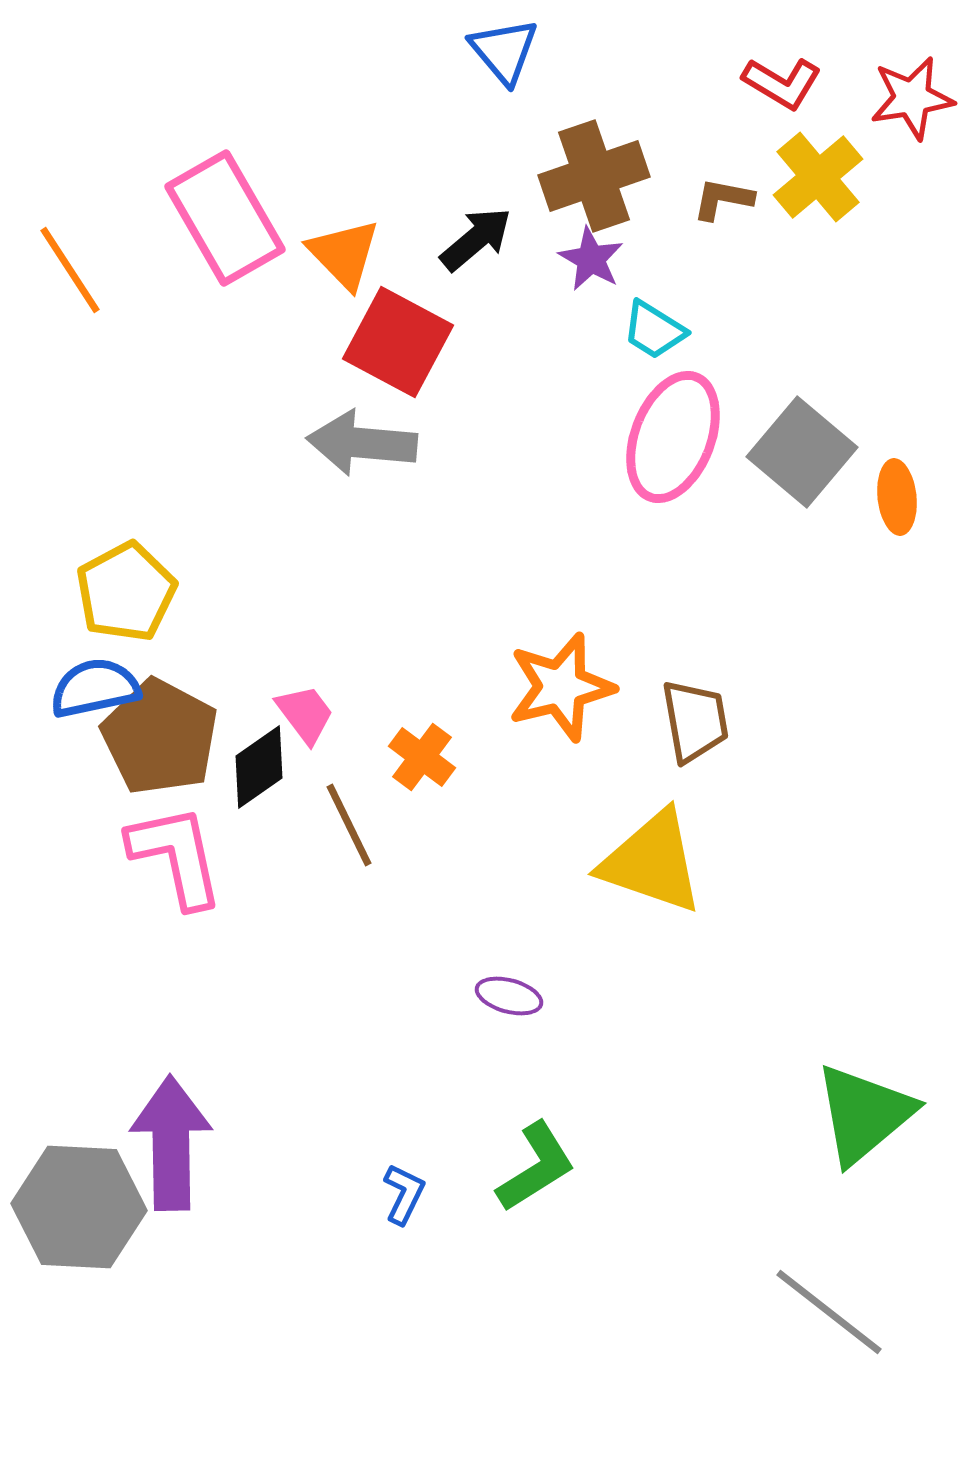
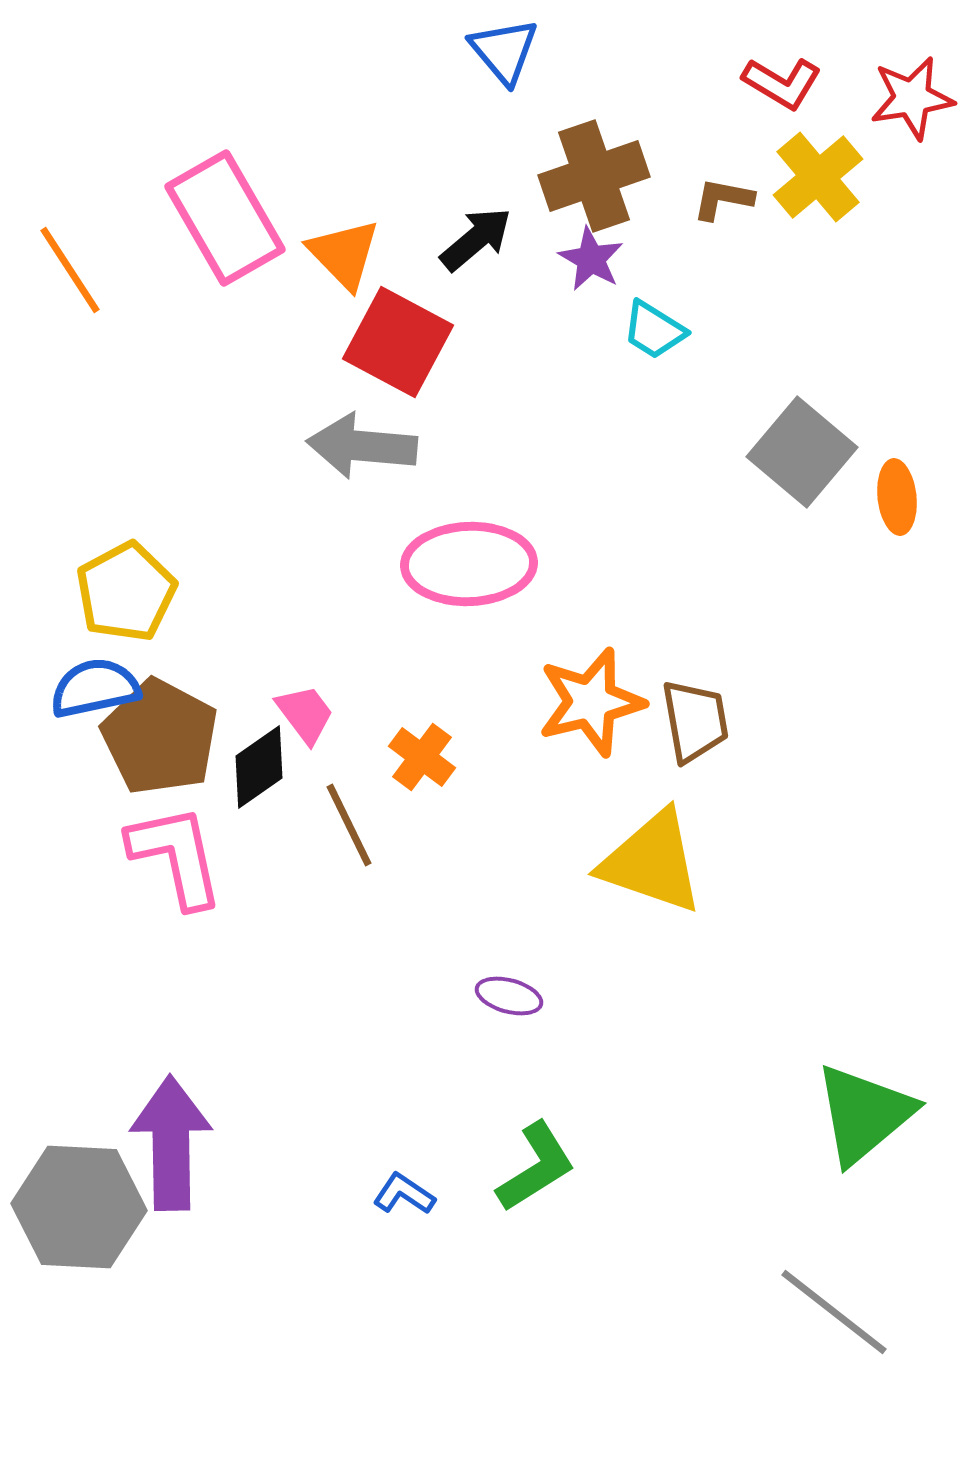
pink ellipse: moved 204 px left, 127 px down; rotated 67 degrees clockwise
gray arrow: moved 3 px down
orange star: moved 30 px right, 15 px down
blue L-shape: rotated 82 degrees counterclockwise
gray line: moved 5 px right
